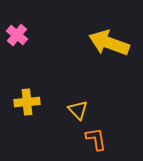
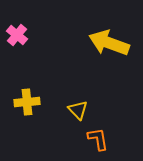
orange L-shape: moved 2 px right
